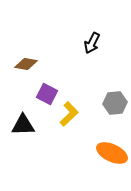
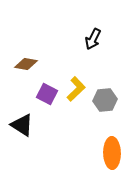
black arrow: moved 1 px right, 4 px up
gray hexagon: moved 10 px left, 3 px up
yellow L-shape: moved 7 px right, 25 px up
black triangle: moved 1 px left; rotated 35 degrees clockwise
orange ellipse: rotated 64 degrees clockwise
